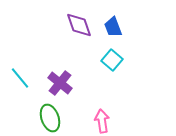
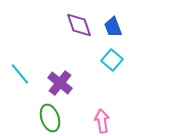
cyan line: moved 4 px up
